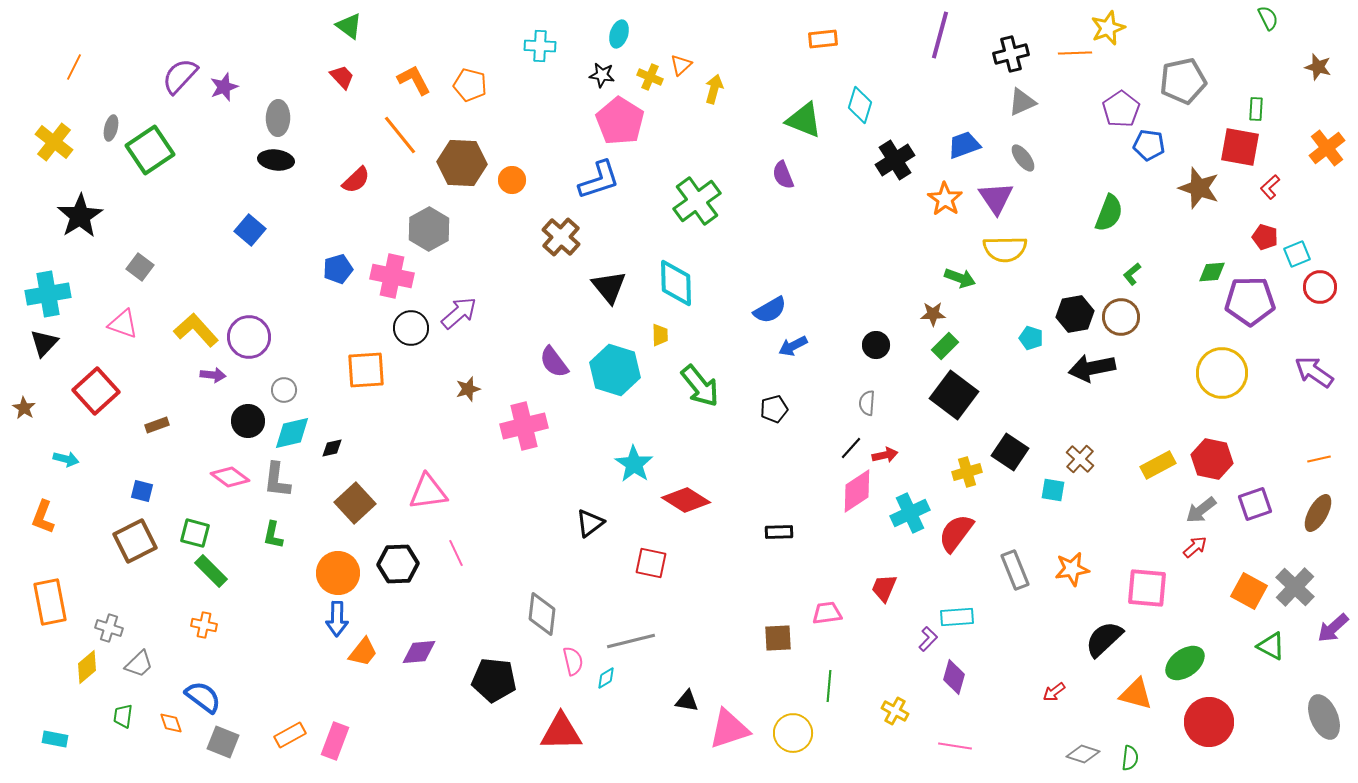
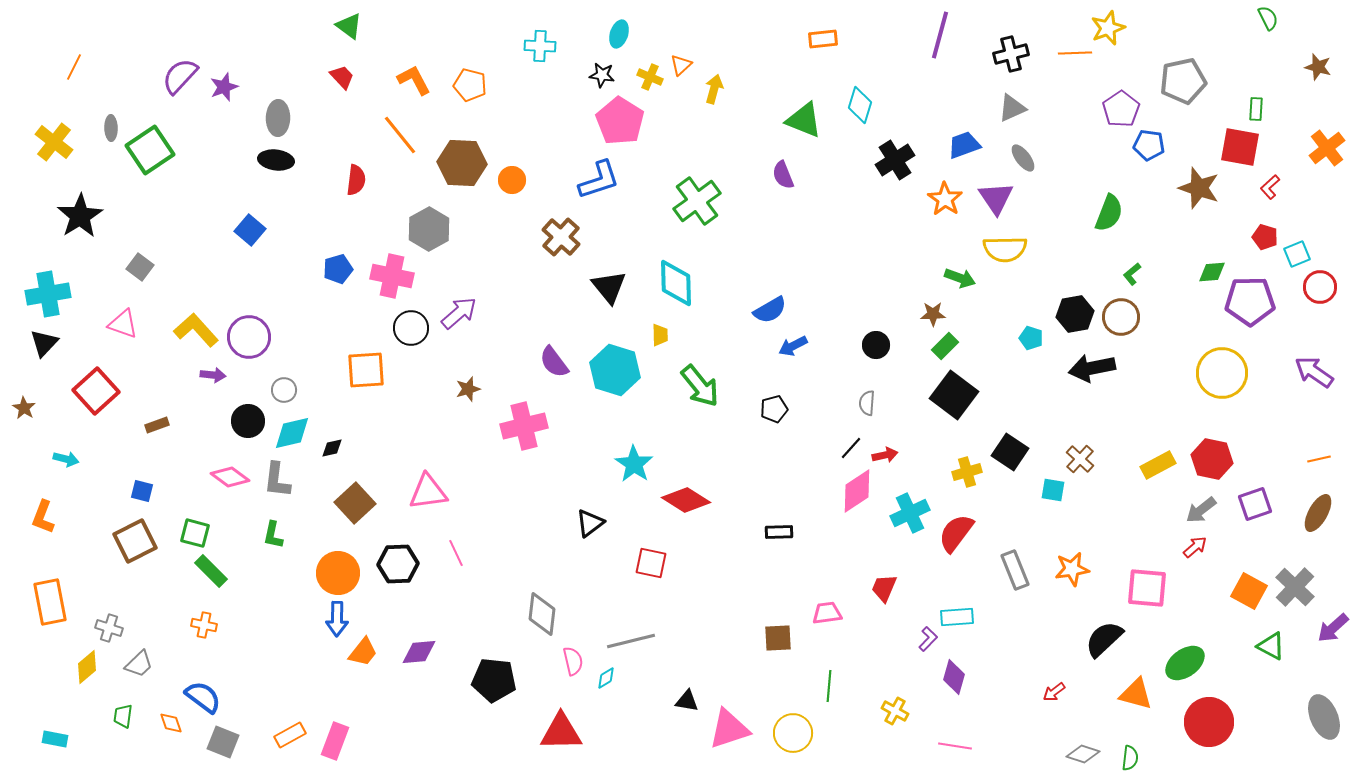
gray triangle at (1022, 102): moved 10 px left, 6 px down
gray ellipse at (111, 128): rotated 15 degrees counterclockwise
red semicircle at (356, 180): rotated 40 degrees counterclockwise
